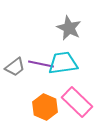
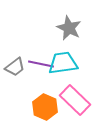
pink rectangle: moved 2 px left, 2 px up
